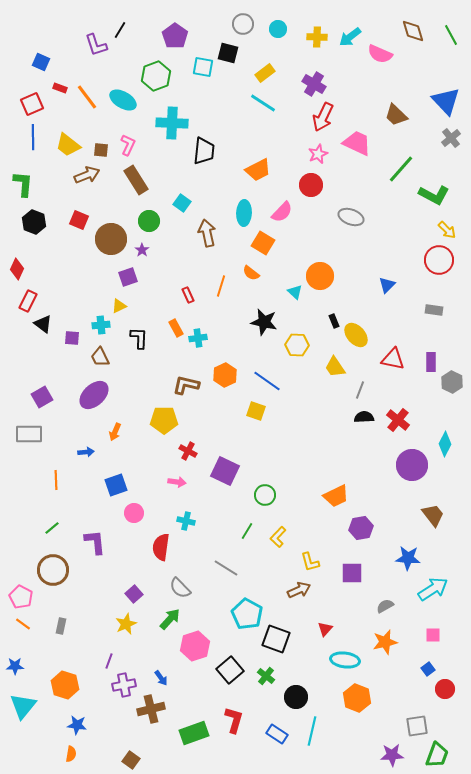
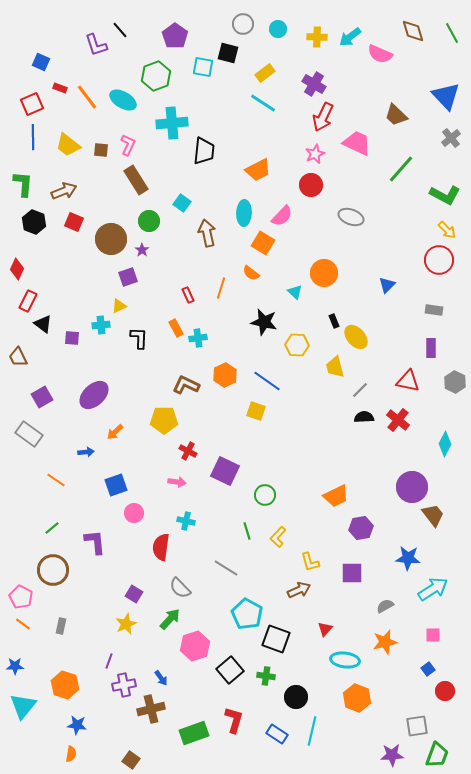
black line at (120, 30): rotated 72 degrees counterclockwise
green line at (451, 35): moved 1 px right, 2 px up
blue triangle at (446, 101): moved 5 px up
cyan cross at (172, 123): rotated 8 degrees counterclockwise
pink star at (318, 154): moved 3 px left
brown arrow at (87, 175): moved 23 px left, 16 px down
green L-shape at (434, 195): moved 11 px right
pink semicircle at (282, 212): moved 4 px down
red square at (79, 220): moved 5 px left, 2 px down
orange circle at (320, 276): moved 4 px right, 3 px up
orange line at (221, 286): moved 2 px down
yellow ellipse at (356, 335): moved 2 px down
brown trapezoid at (100, 357): moved 82 px left
red triangle at (393, 359): moved 15 px right, 22 px down
purple rectangle at (431, 362): moved 14 px up
yellow trapezoid at (335, 367): rotated 20 degrees clockwise
gray hexagon at (452, 382): moved 3 px right
brown L-shape at (186, 385): rotated 12 degrees clockwise
gray line at (360, 390): rotated 24 degrees clockwise
orange arrow at (115, 432): rotated 24 degrees clockwise
gray rectangle at (29, 434): rotated 36 degrees clockwise
purple circle at (412, 465): moved 22 px down
orange line at (56, 480): rotated 54 degrees counterclockwise
green line at (247, 531): rotated 48 degrees counterclockwise
purple square at (134, 594): rotated 18 degrees counterclockwise
green cross at (266, 676): rotated 30 degrees counterclockwise
red circle at (445, 689): moved 2 px down
